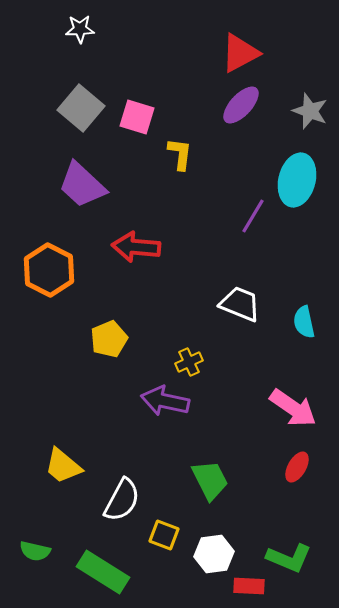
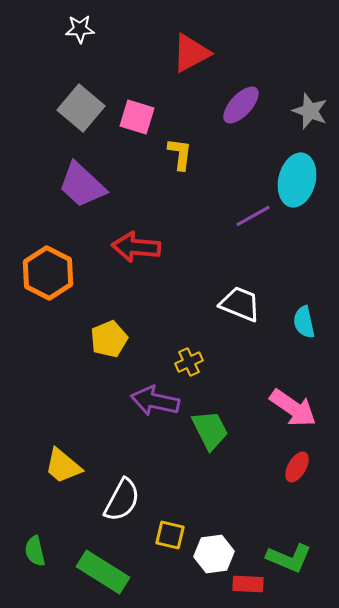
red triangle: moved 49 px left
purple line: rotated 30 degrees clockwise
orange hexagon: moved 1 px left, 3 px down
purple arrow: moved 10 px left
green trapezoid: moved 50 px up
yellow square: moved 6 px right; rotated 8 degrees counterclockwise
green semicircle: rotated 64 degrees clockwise
red rectangle: moved 1 px left, 2 px up
